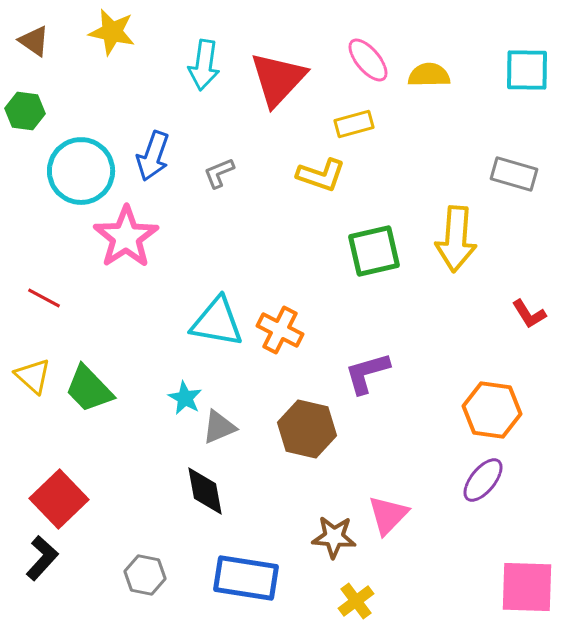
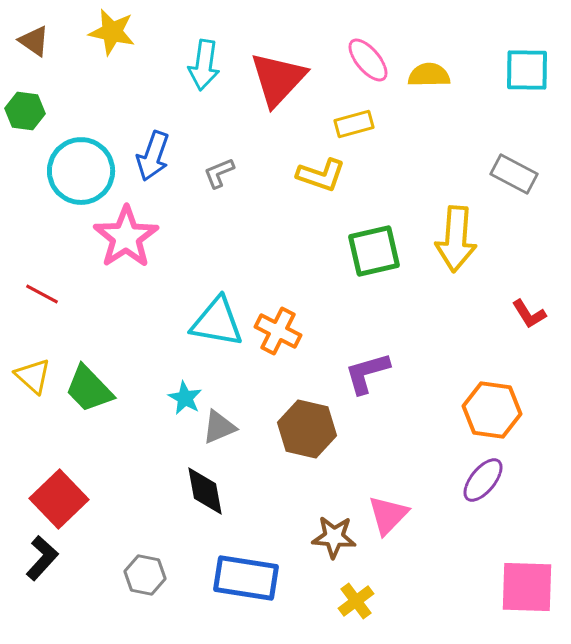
gray rectangle: rotated 12 degrees clockwise
red line: moved 2 px left, 4 px up
orange cross: moved 2 px left, 1 px down
